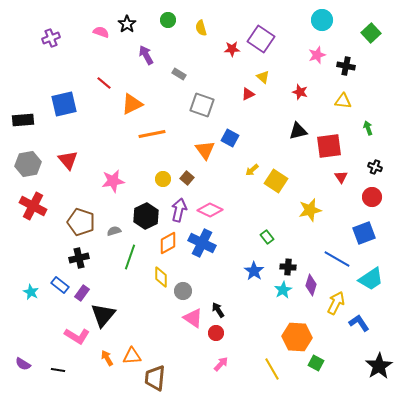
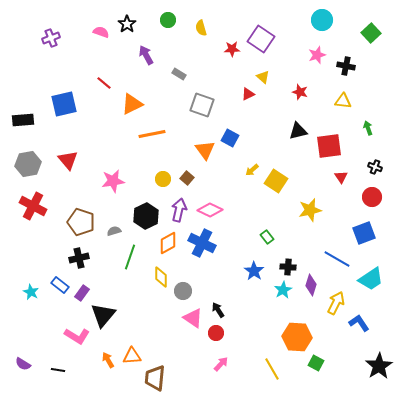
orange arrow at (107, 358): moved 1 px right, 2 px down
